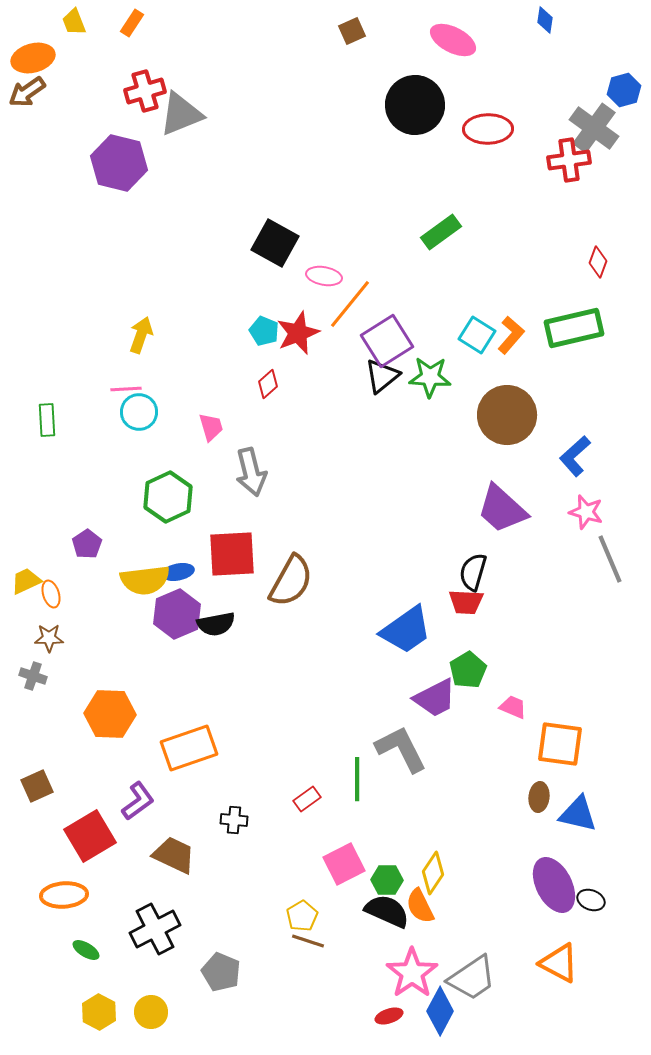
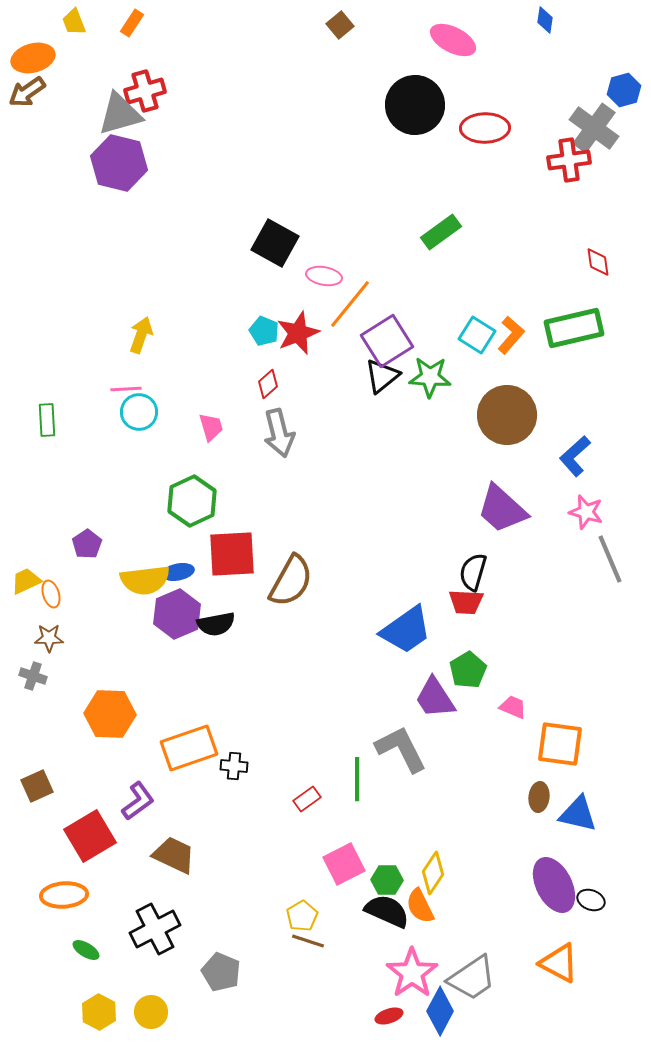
brown square at (352, 31): moved 12 px left, 6 px up; rotated 16 degrees counterclockwise
gray triangle at (181, 114): moved 61 px left; rotated 6 degrees clockwise
red ellipse at (488, 129): moved 3 px left, 1 px up
red diamond at (598, 262): rotated 28 degrees counterclockwise
gray arrow at (251, 472): moved 28 px right, 39 px up
green hexagon at (168, 497): moved 24 px right, 4 px down
purple trapezoid at (435, 698): rotated 84 degrees clockwise
black cross at (234, 820): moved 54 px up
